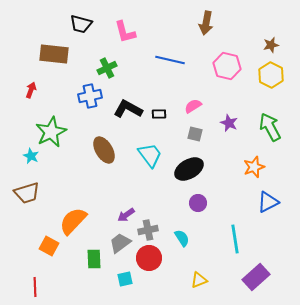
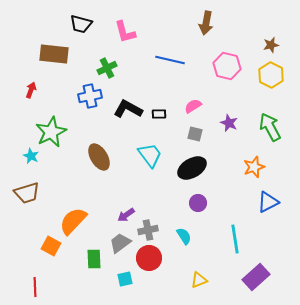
brown ellipse: moved 5 px left, 7 px down
black ellipse: moved 3 px right, 1 px up
cyan semicircle: moved 2 px right, 2 px up
orange square: moved 2 px right
